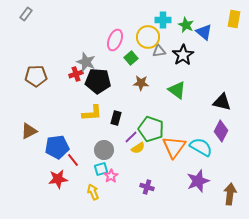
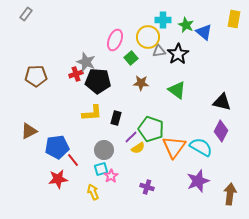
black star: moved 5 px left, 1 px up
